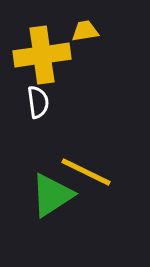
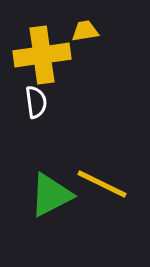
white semicircle: moved 2 px left
yellow line: moved 16 px right, 12 px down
green triangle: moved 1 px left; rotated 6 degrees clockwise
